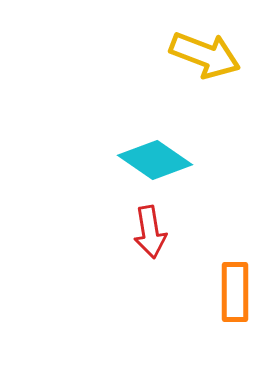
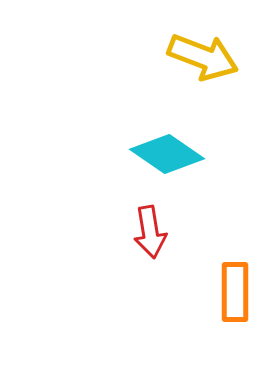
yellow arrow: moved 2 px left, 2 px down
cyan diamond: moved 12 px right, 6 px up
